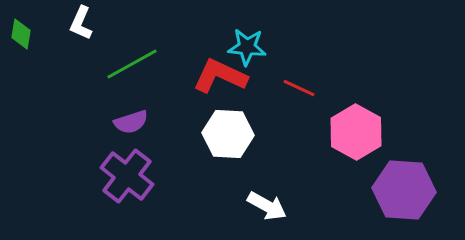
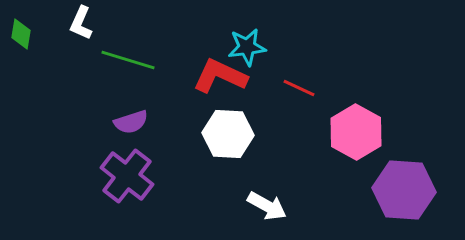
cyan star: rotated 12 degrees counterclockwise
green line: moved 4 px left, 4 px up; rotated 46 degrees clockwise
